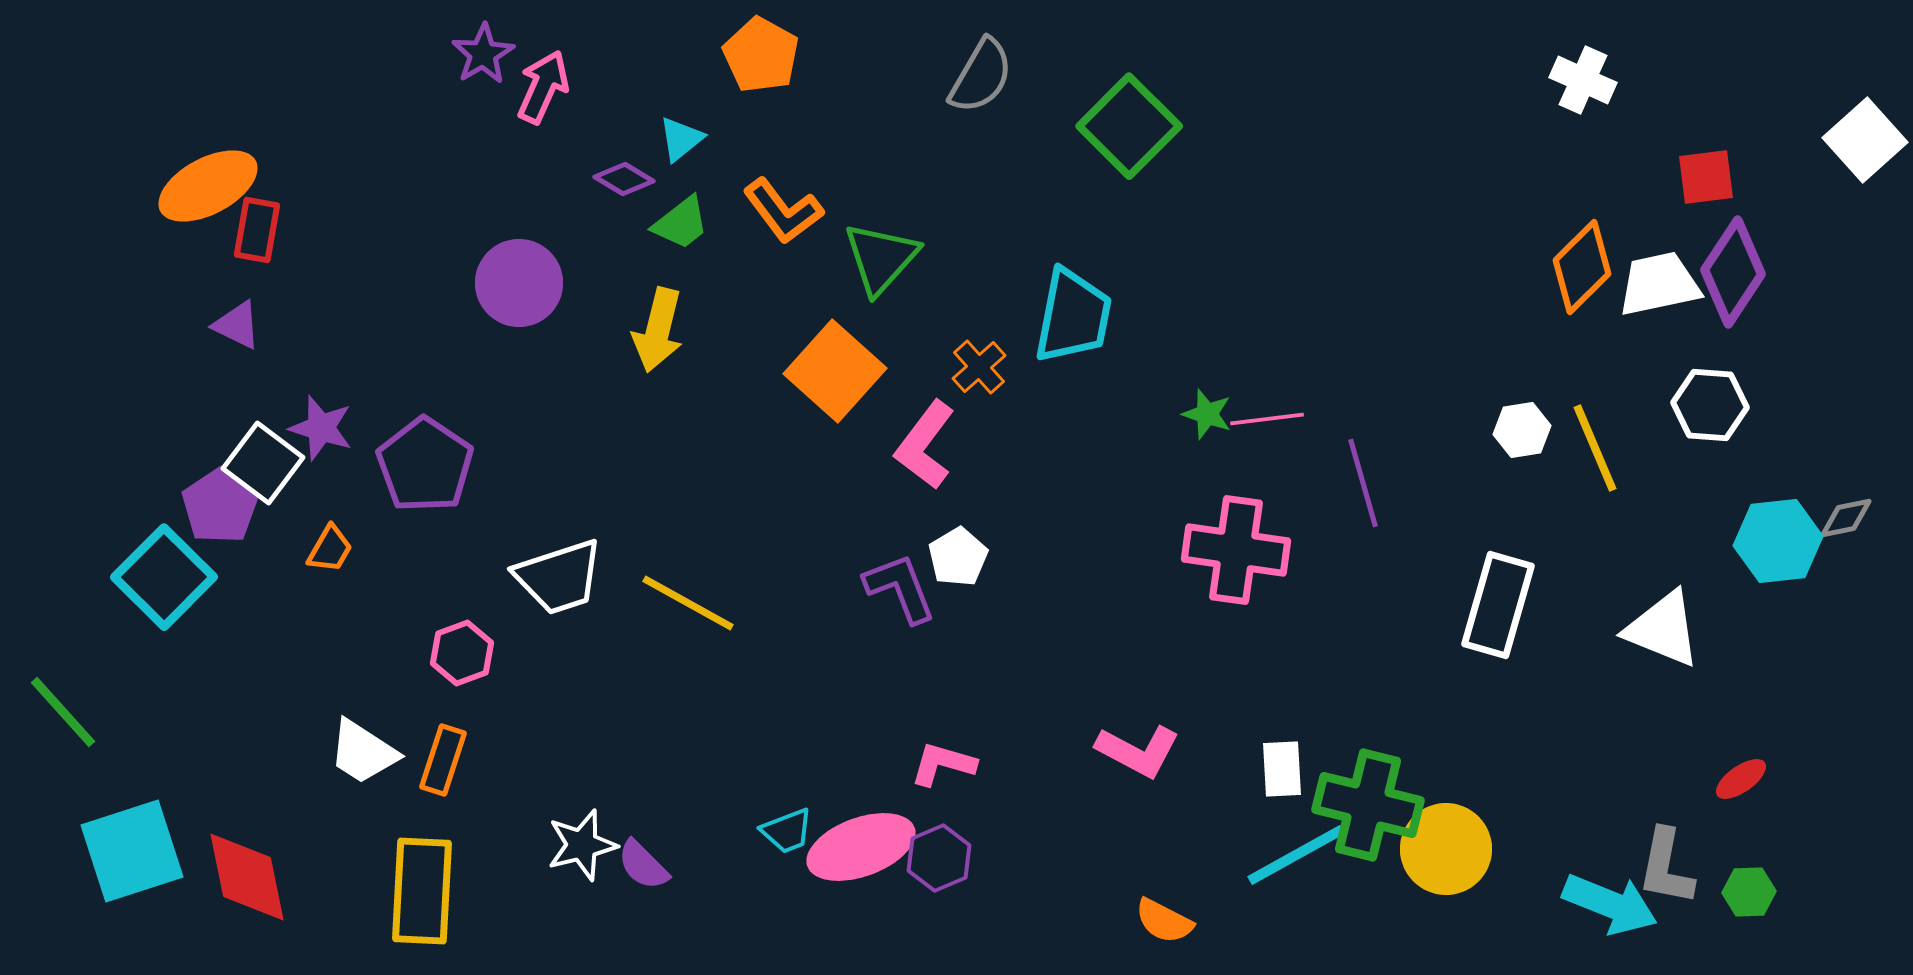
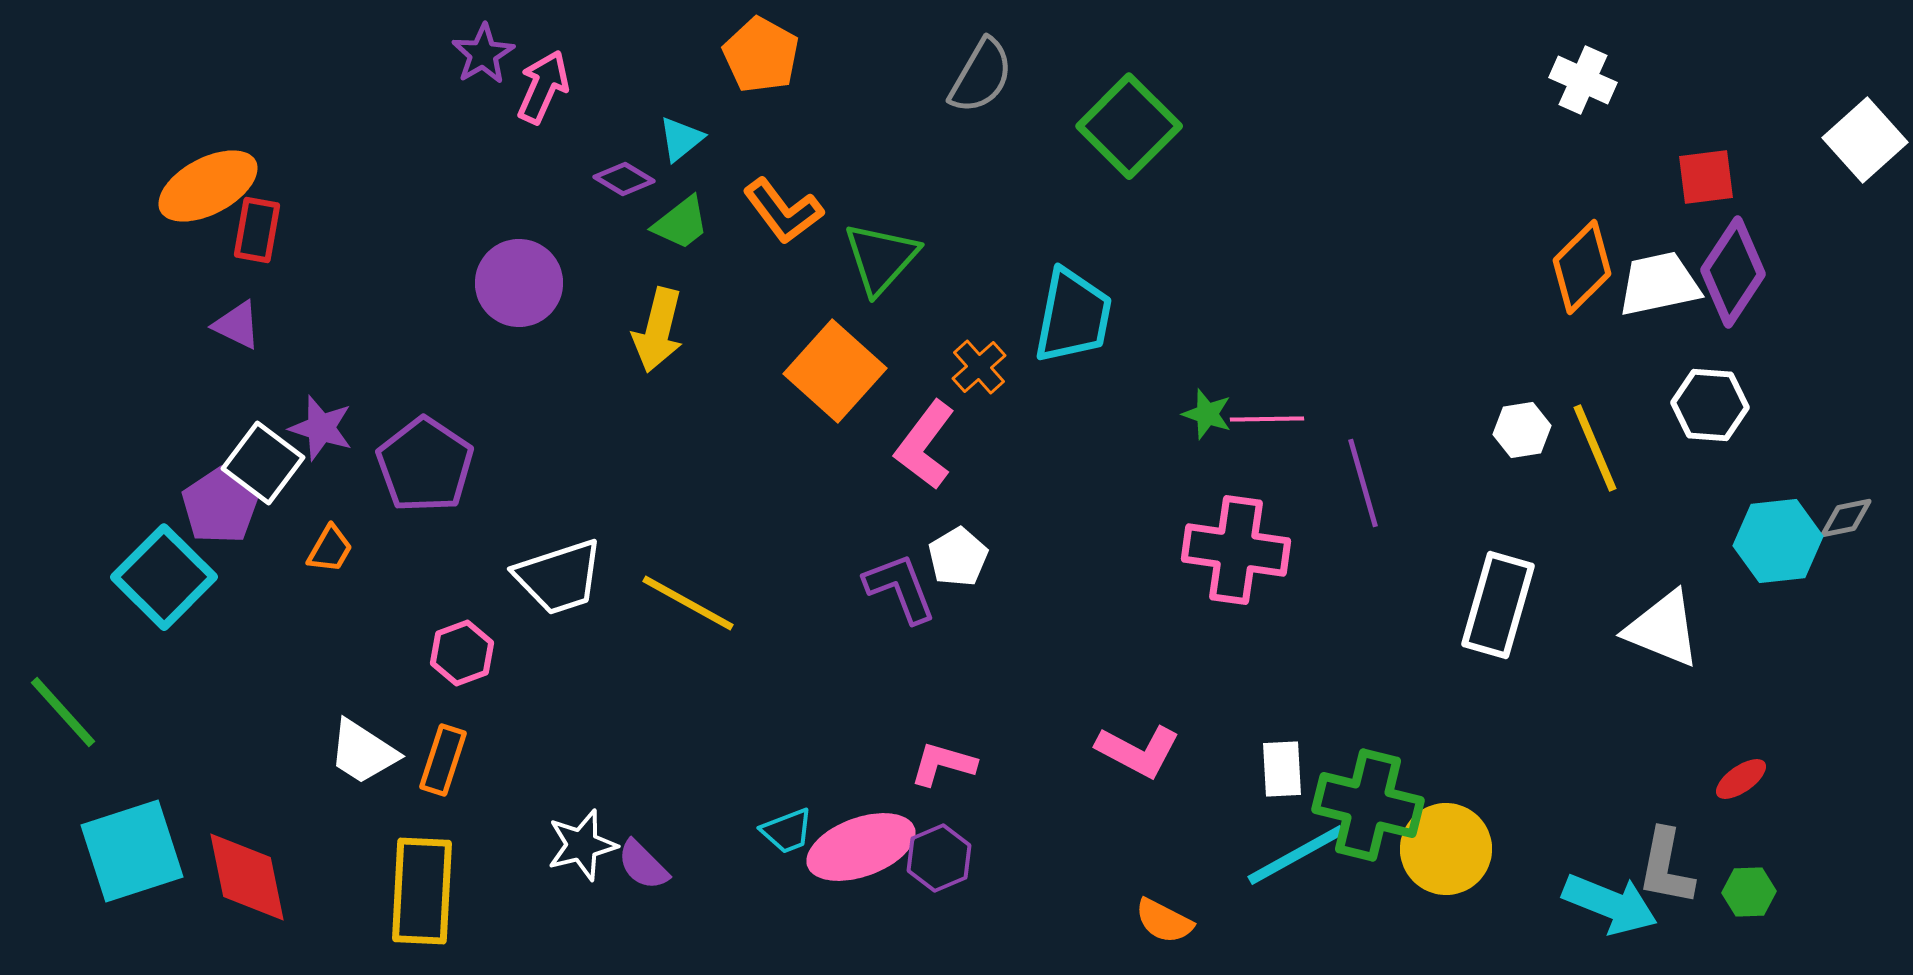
pink line at (1267, 419): rotated 6 degrees clockwise
